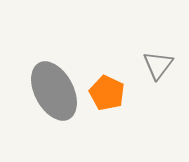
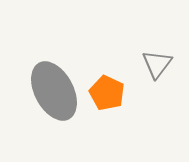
gray triangle: moved 1 px left, 1 px up
